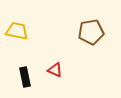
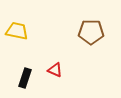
brown pentagon: rotated 10 degrees clockwise
black rectangle: moved 1 px down; rotated 30 degrees clockwise
